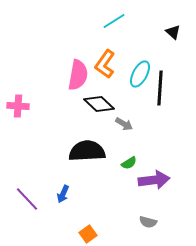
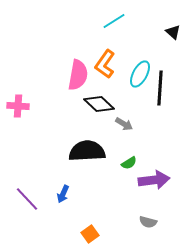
orange square: moved 2 px right
